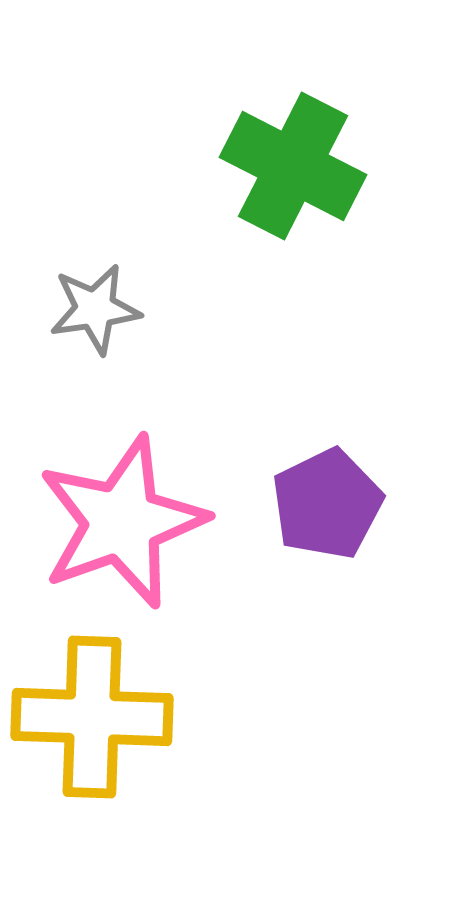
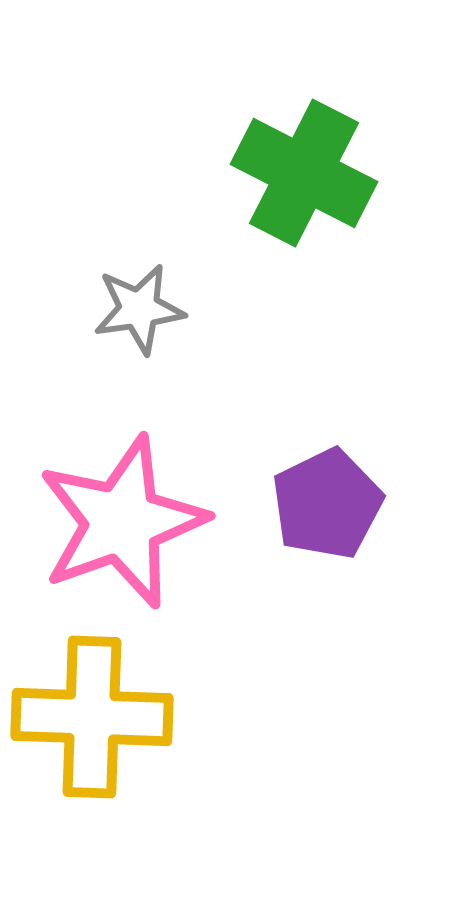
green cross: moved 11 px right, 7 px down
gray star: moved 44 px right
